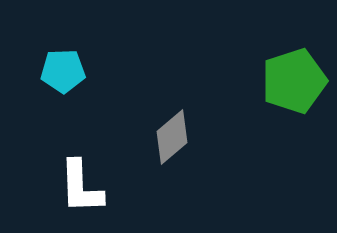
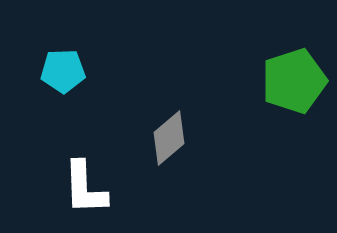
gray diamond: moved 3 px left, 1 px down
white L-shape: moved 4 px right, 1 px down
